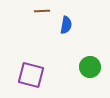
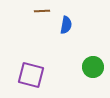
green circle: moved 3 px right
